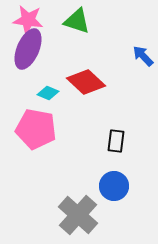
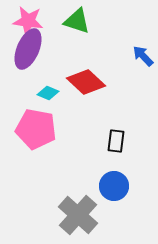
pink star: moved 1 px down
